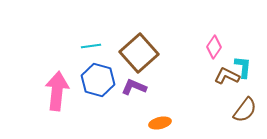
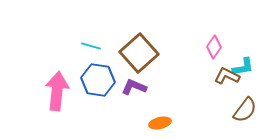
cyan line: rotated 24 degrees clockwise
cyan L-shape: rotated 75 degrees clockwise
blue hexagon: rotated 8 degrees counterclockwise
